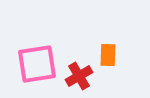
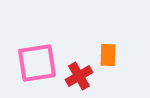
pink square: moved 1 px up
